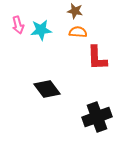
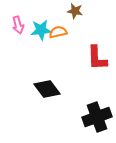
orange semicircle: moved 20 px left; rotated 18 degrees counterclockwise
